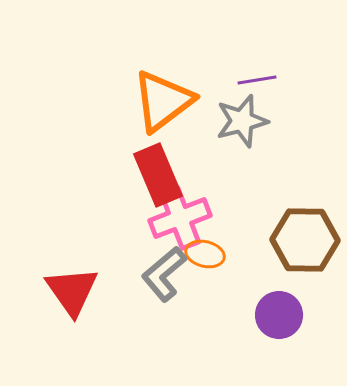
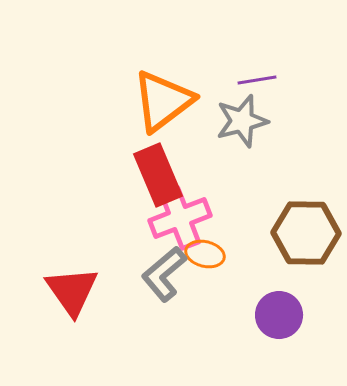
brown hexagon: moved 1 px right, 7 px up
